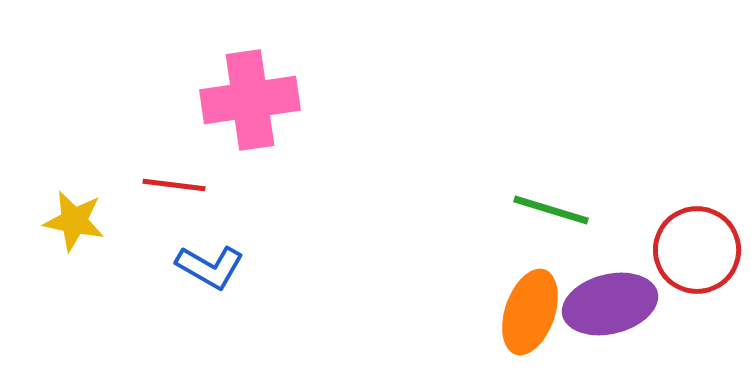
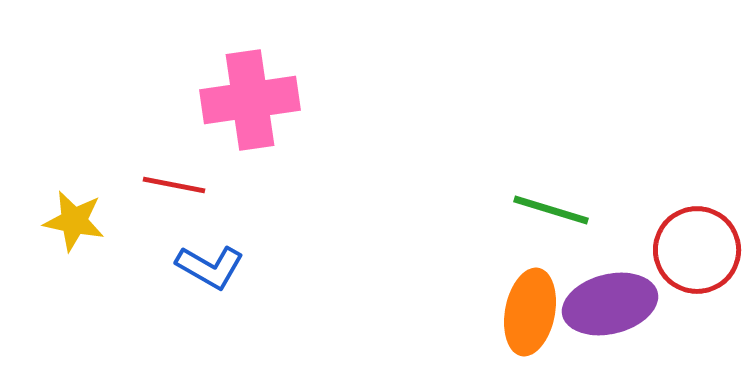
red line: rotated 4 degrees clockwise
orange ellipse: rotated 8 degrees counterclockwise
